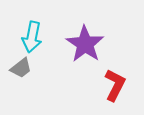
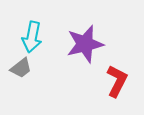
purple star: rotated 24 degrees clockwise
red L-shape: moved 2 px right, 4 px up
